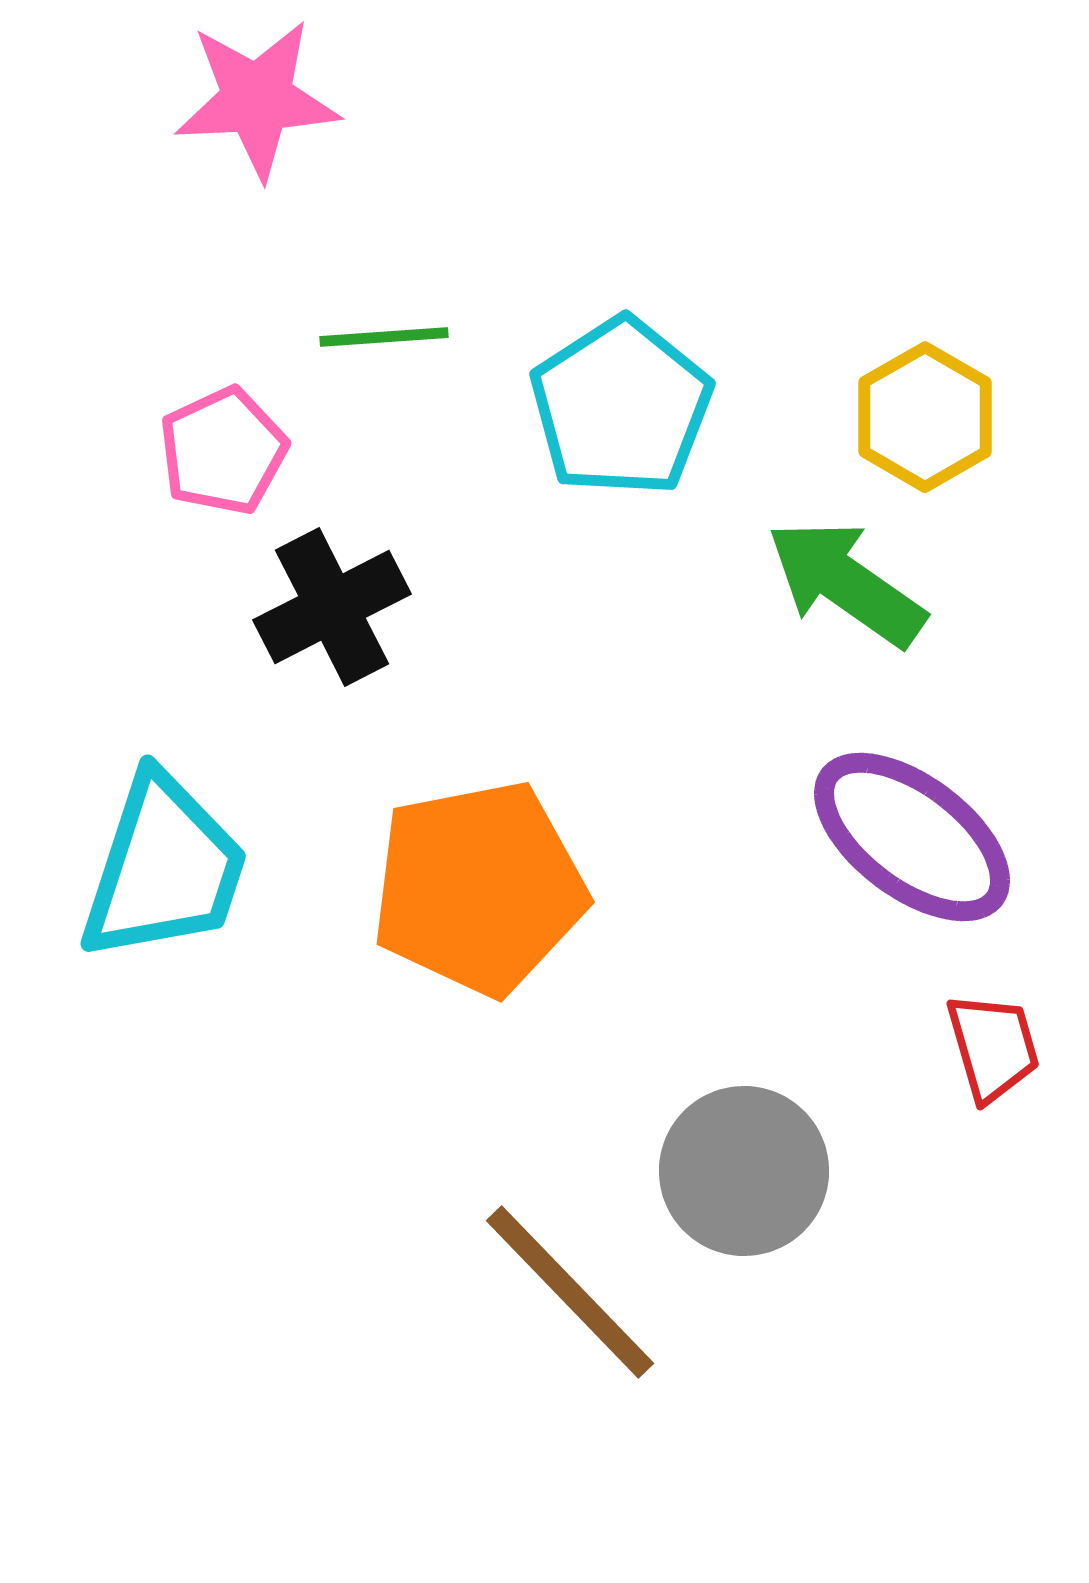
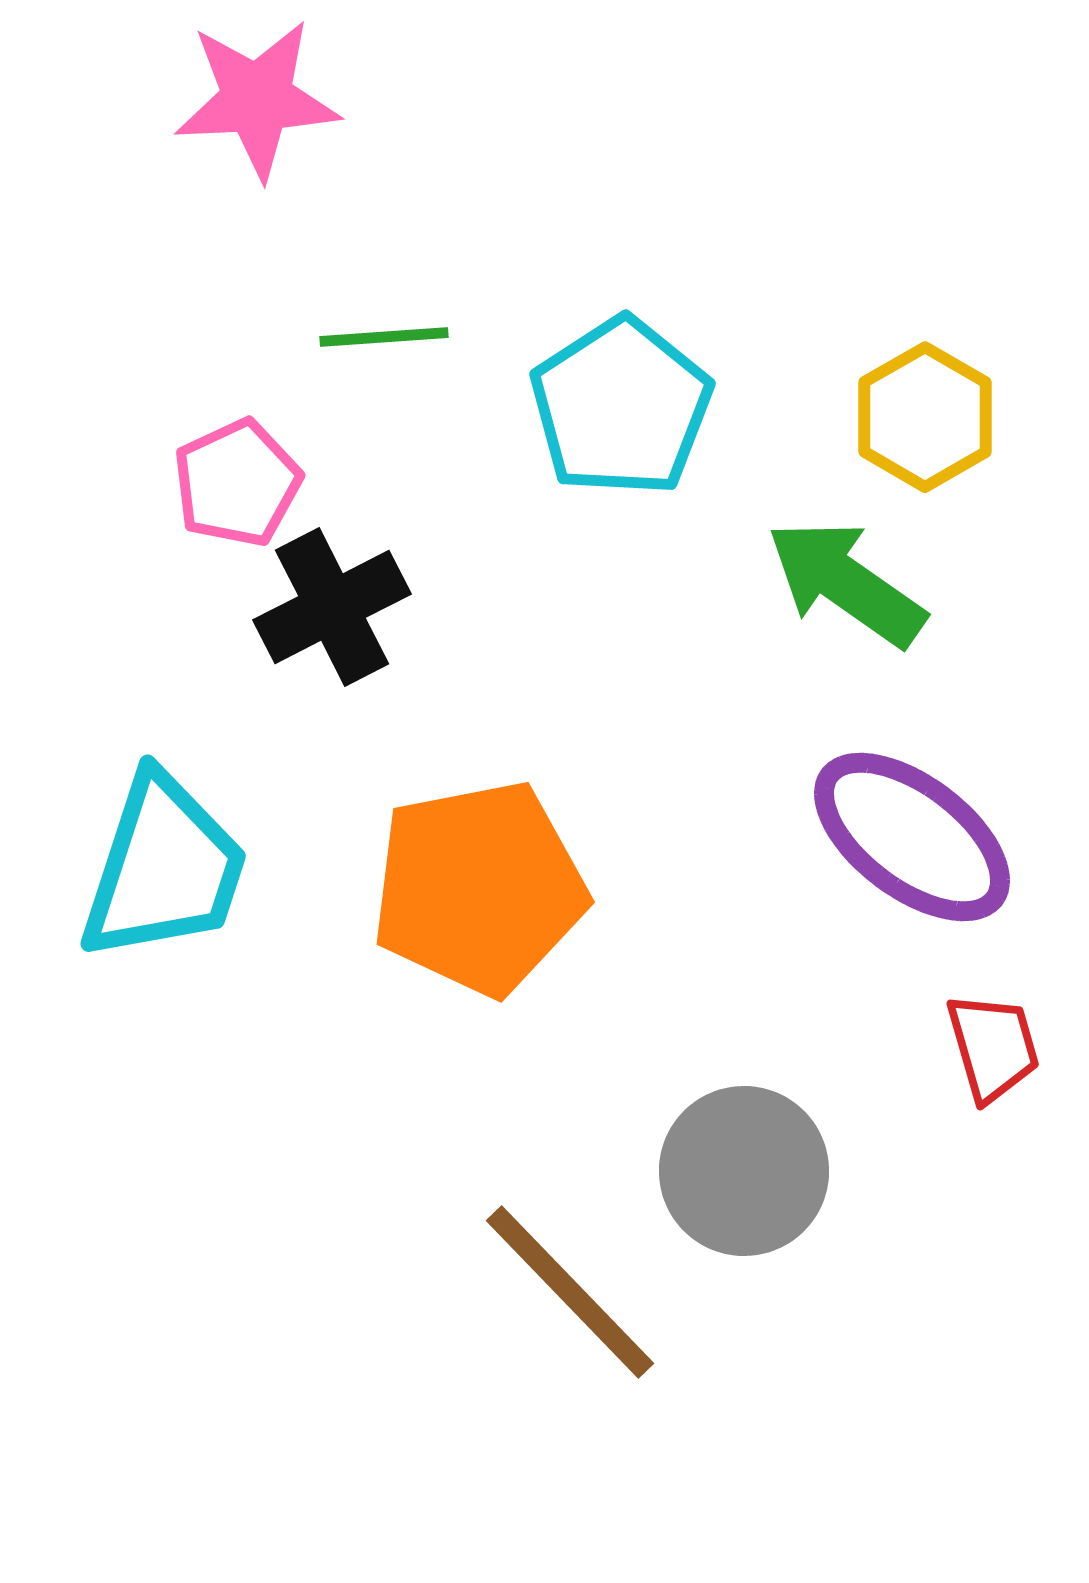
pink pentagon: moved 14 px right, 32 px down
